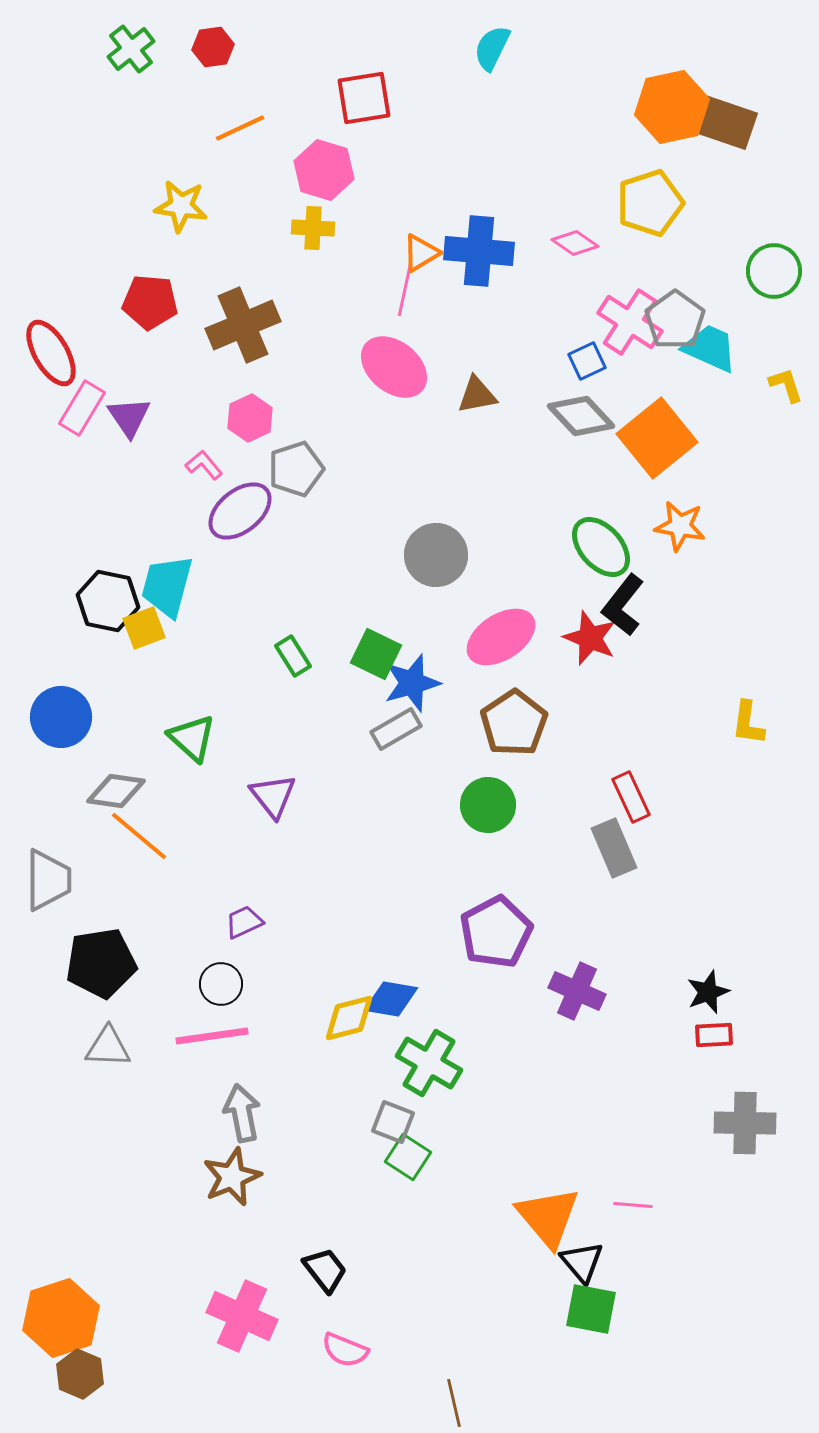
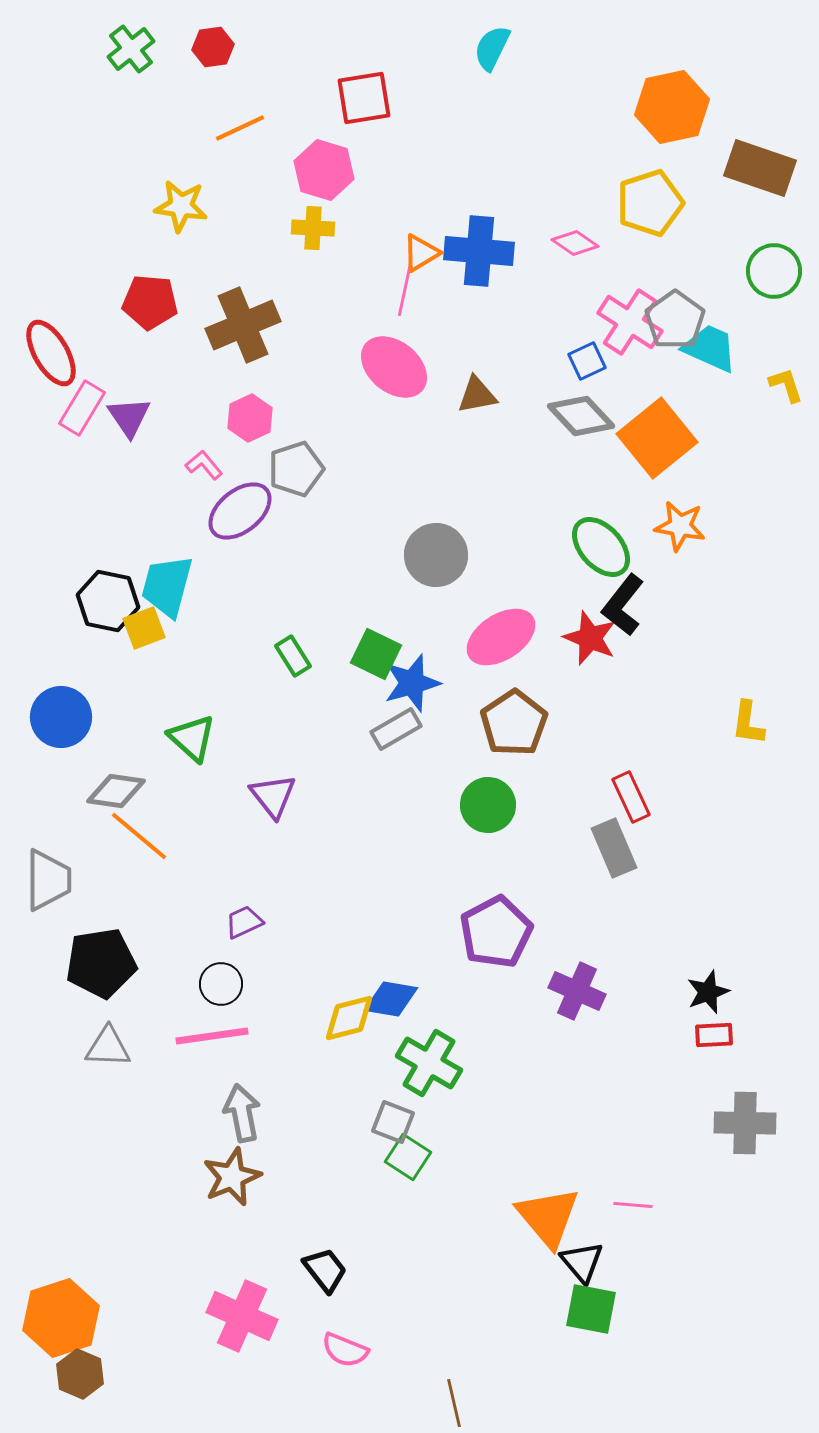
brown rectangle at (721, 121): moved 39 px right, 47 px down
